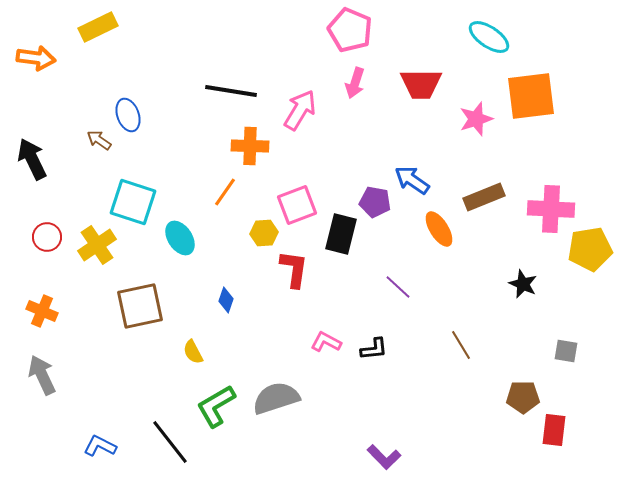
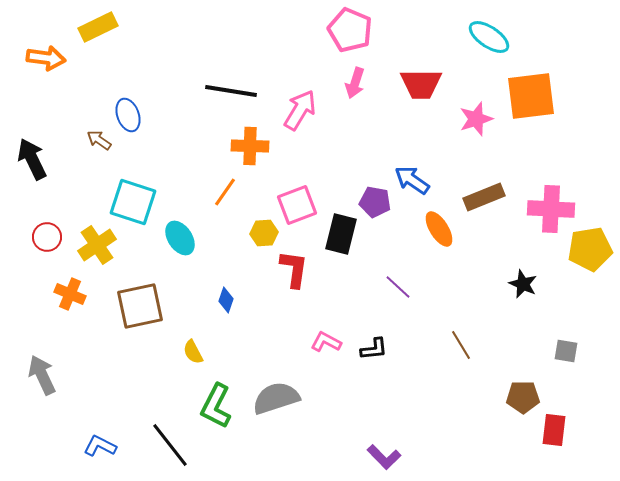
orange arrow at (36, 58): moved 10 px right
orange cross at (42, 311): moved 28 px right, 17 px up
green L-shape at (216, 406): rotated 33 degrees counterclockwise
black line at (170, 442): moved 3 px down
